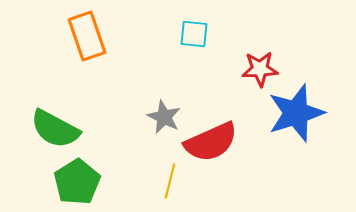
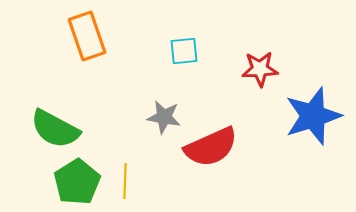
cyan square: moved 10 px left, 17 px down; rotated 12 degrees counterclockwise
blue star: moved 17 px right, 3 px down
gray star: rotated 16 degrees counterclockwise
red semicircle: moved 5 px down
yellow line: moved 45 px left; rotated 12 degrees counterclockwise
